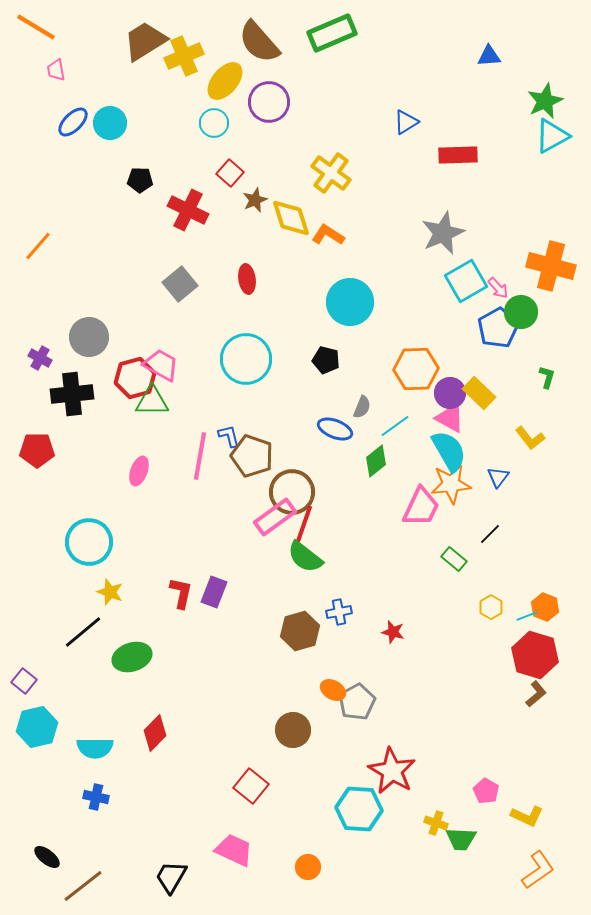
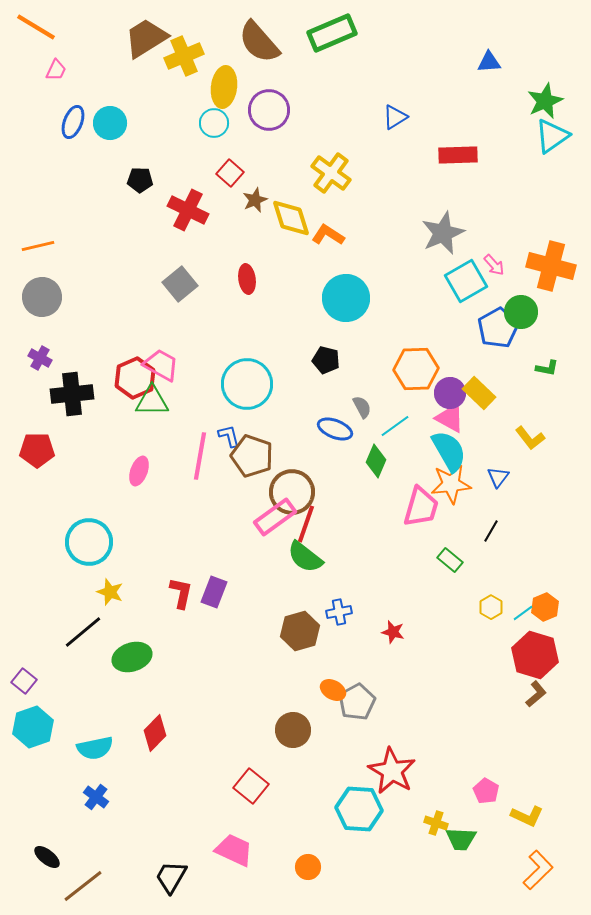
brown trapezoid at (145, 41): moved 1 px right, 3 px up
blue triangle at (489, 56): moved 6 px down
pink trapezoid at (56, 70): rotated 145 degrees counterclockwise
yellow ellipse at (225, 81): moved 1 px left, 6 px down; rotated 33 degrees counterclockwise
purple circle at (269, 102): moved 8 px down
blue ellipse at (73, 122): rotated 24 degrees counterclockwise
blue triangle at (406, 122): moved 11 px left, 5 px up
cyan triangle at (552, 136): rotated 6 degrees counterclockwise
orange line at (38, 246): rotated 36 degrees clockwise
pink arrow at (498, 288): moved 4 px left, 23 px up
cyan circle at (350, 302): moved 4 px left, 4 px up
gray circle at (89, 337): moved 47 px left, 40 px up
cyan circle at (246, 359): moved 1 px right, 25 px down
green L-shape at (547, 377): moved 9 px up; rotated 85 degrees clockwise
red hexagon at (135, 378): rotated 9 degrees counterclockwise
gray semicircle at (362, 407): rotated 50 degrees counterclockwise
green diamond at (376, 461): rotated 28 degrees counterclockwise
pink trapezoid at (421, 507): rotated 9 degrees counterclockwise
red line at (304, 524): moved 2 px right
black line at (490, 534): moved 1 px right, 3 px up; rotated 15 degrees counterclockwise
green rectangle at (454, 559): moved 4 px left, 1 px down
orange hexagon at (545, 607): rotated 16 degrees clockwise
cyan line at (527, 616): moved 4 px left, 3 px up; rotated 15 degrees counterclockwise
cyan hexagon at (37, 727): moved 4 px left; rotated 6 degrees counterclockwise
cyan semicircle at (95, 748): rotated 12 degrees counterclockwise
blue cross at (96, 797): rotated 25 degrees clockwise
orange L-shape at (538, 870): rotated 9 degrees counterclockwise
